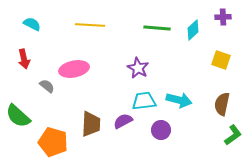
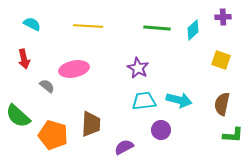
yellow line: moved 2 px left, 1 px down
purple semicircle: moved 1 px right, 26 px down
green L-shape: rotated 40 degrees clockwise
orange pentagon: moved 7 px up
